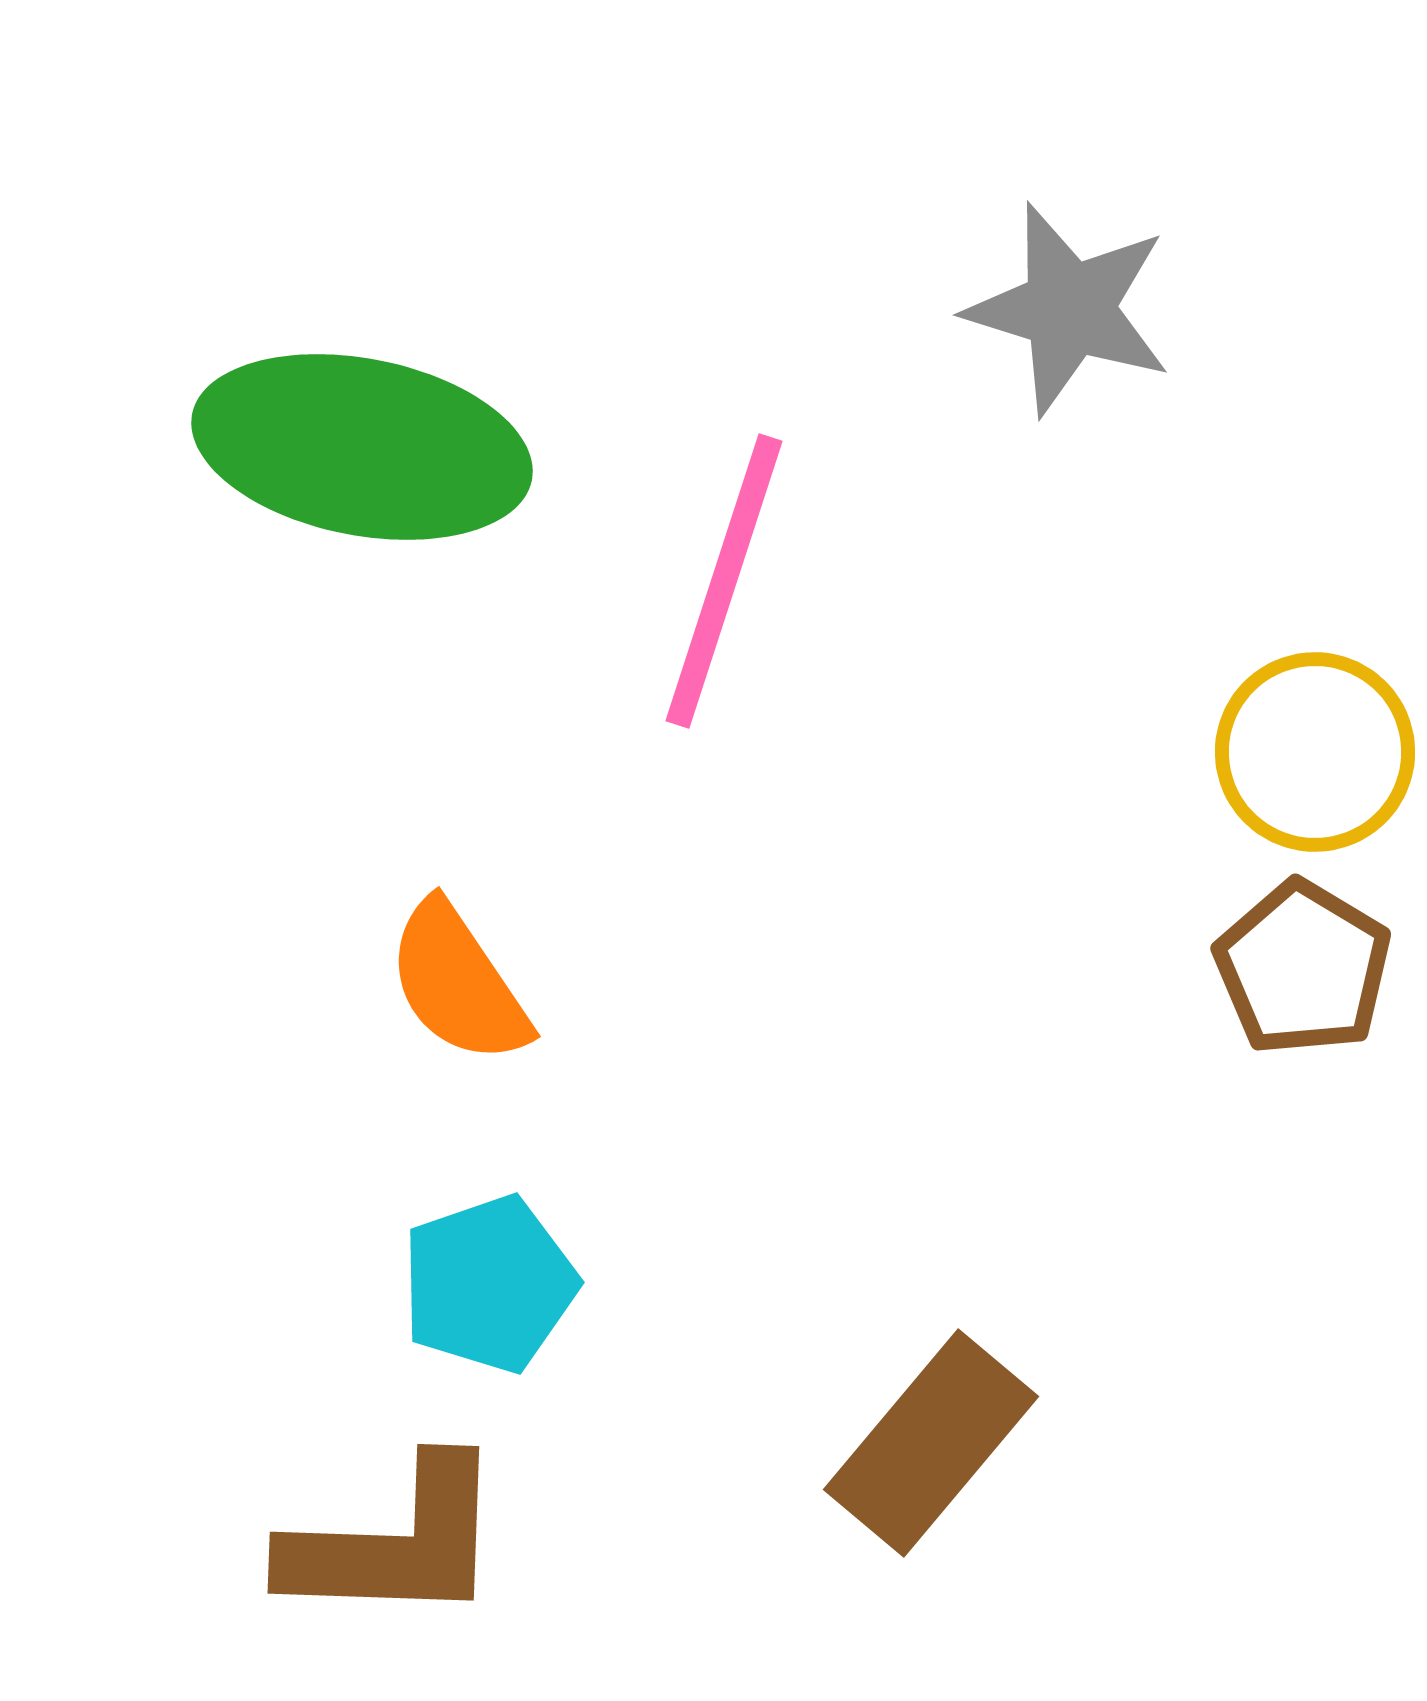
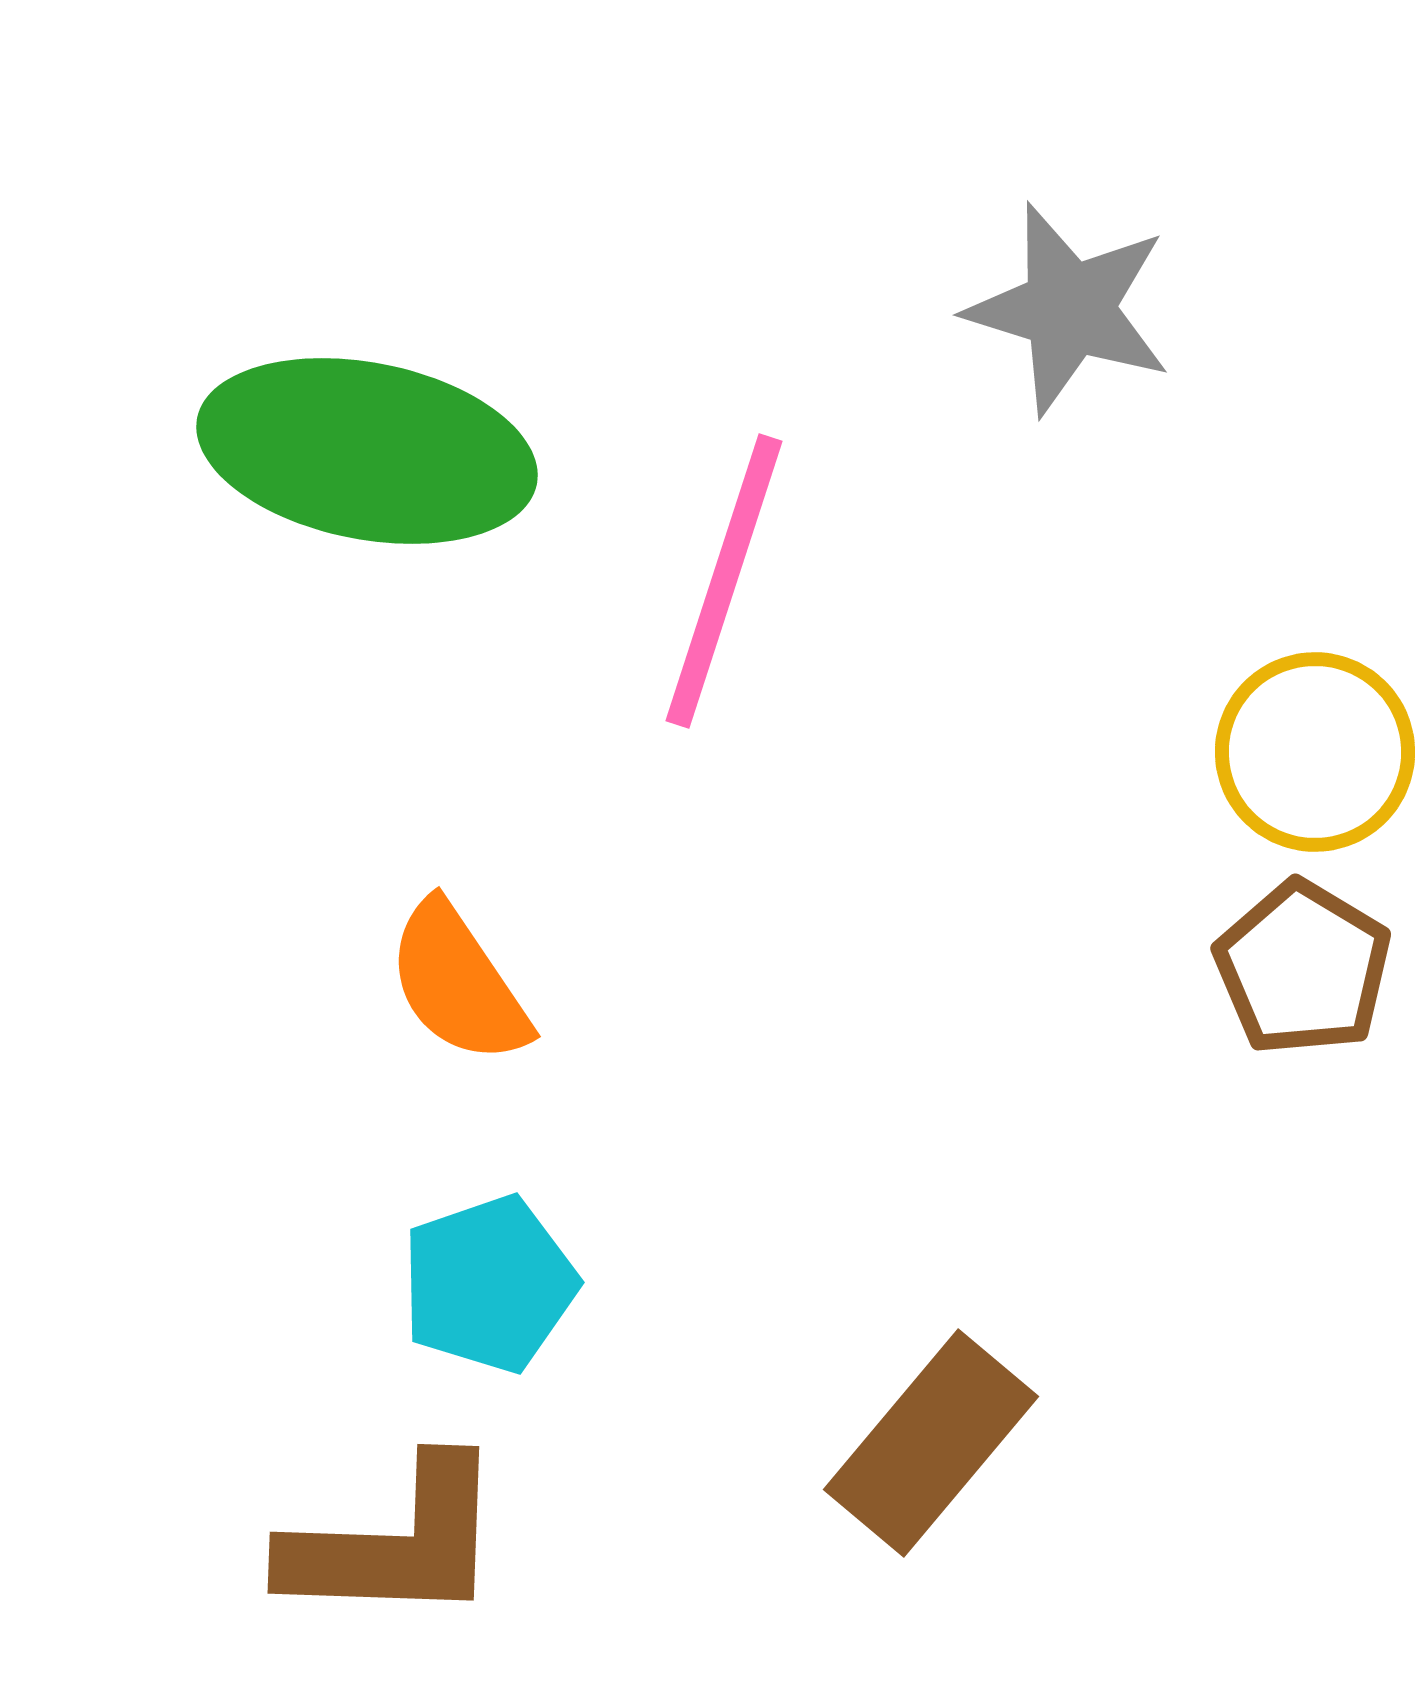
green ellipse: moved 5 px right, 4 px down
